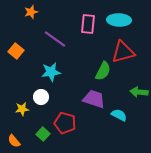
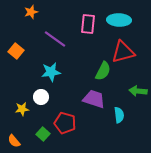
green arrow: moved 1 px left, 1 px up
cyan semicircle: rotated 56 degrees clockwise
